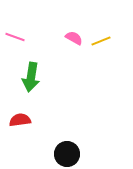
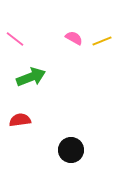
pink line: moved 2 px down; rotated 18 degrees clockwise
yellow line: moved 1 px right
green arrow: rotated 120 degrees counterclockwise
black circle: moved 4 px right, 4 px up
